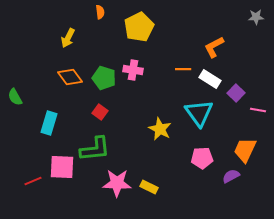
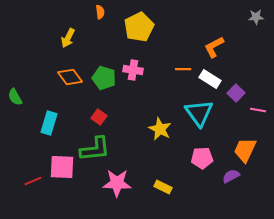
red square: moved 1 px left, 5 px down
yellow rectangle: moved 14 px right
